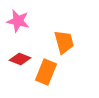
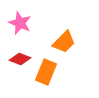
pink star: moved 2 px right, 2 px down; rotated 10 degrees clockwise
orange trapezoid: rotated 60 degrees clockwise
